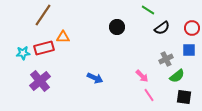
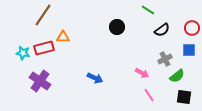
black semicircle: moved 2 px down
cyan star: rotated 16 degrees clockwise
gray cross: moved 1 px left
pink arrow: moved 3 px up; rotated 16 degrees counterclockwise
purple cross: rotated 15 degrees counterclockwise
